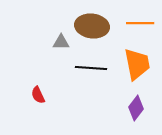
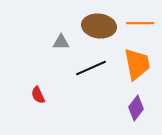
brown ellipse: moved 7 px right
black line: rotated 28 degrees counterclockwise
